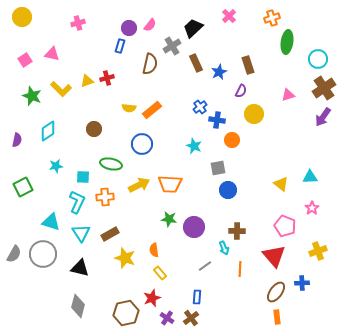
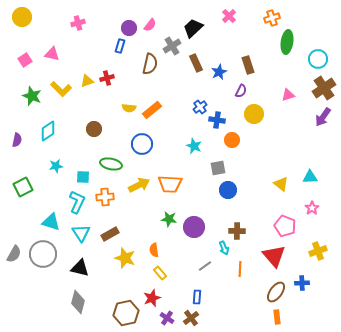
gray diamond at (78, 306): moved 4 px up
